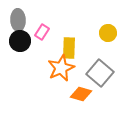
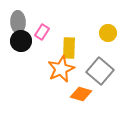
gray ellipse: moved 2 px down
black circle: moved 1 px right
orange star: moved 1 px down
gray square: moved 2 px up
